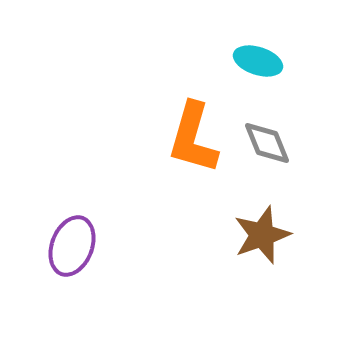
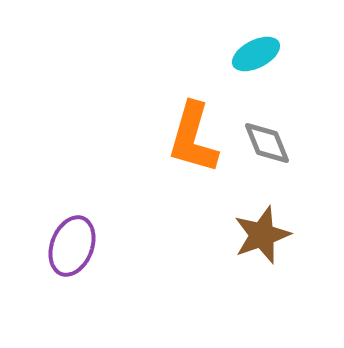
cyan ellipse: moved 2 px left, 7 px up; rotated 45 degrees counterclockwise
